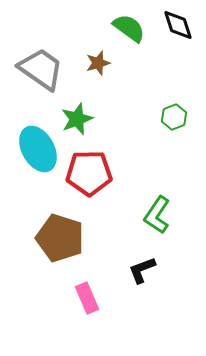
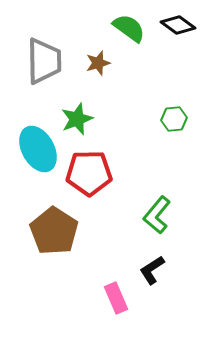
black diamond: rotated 36 degrees counterclockwise
gray trapezoid: moved 3 px right, 8 px up; rotated 54 degrees clockwise
green hexagon: moved 2 px down; rotated 15 degrees clockwise
green L-shape: rotated 6 degrees clockwise
brown pentagon: moved 6 px left, 7 px up; rotated 15 degrees clockwise
black L-shape: moved 10 px right; rotated 12 degrees counterclockwise
pink rectangle: moved 29 px right
